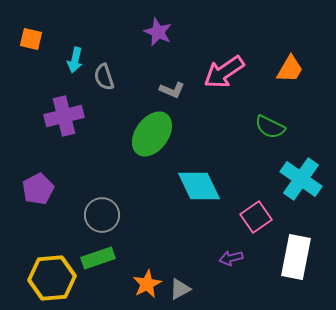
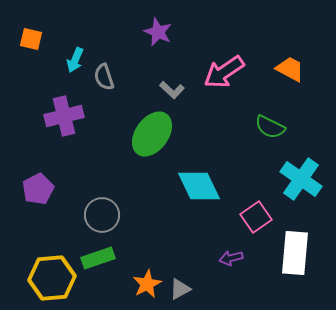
cyan arrow: rotated 10 degrees clockwise
orange trapezoid: rotated 92 degrees counterclockwise
gray L-shape: rotated 20 degrees clockwise
white rectangle: moved 1 px left, 4 px up; rotated 6 degrees counterclockwise
